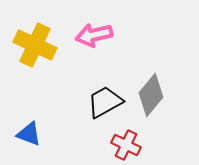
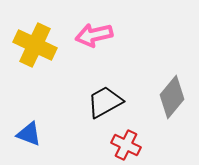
gray diamond: moved 21 px right, 2 px down
